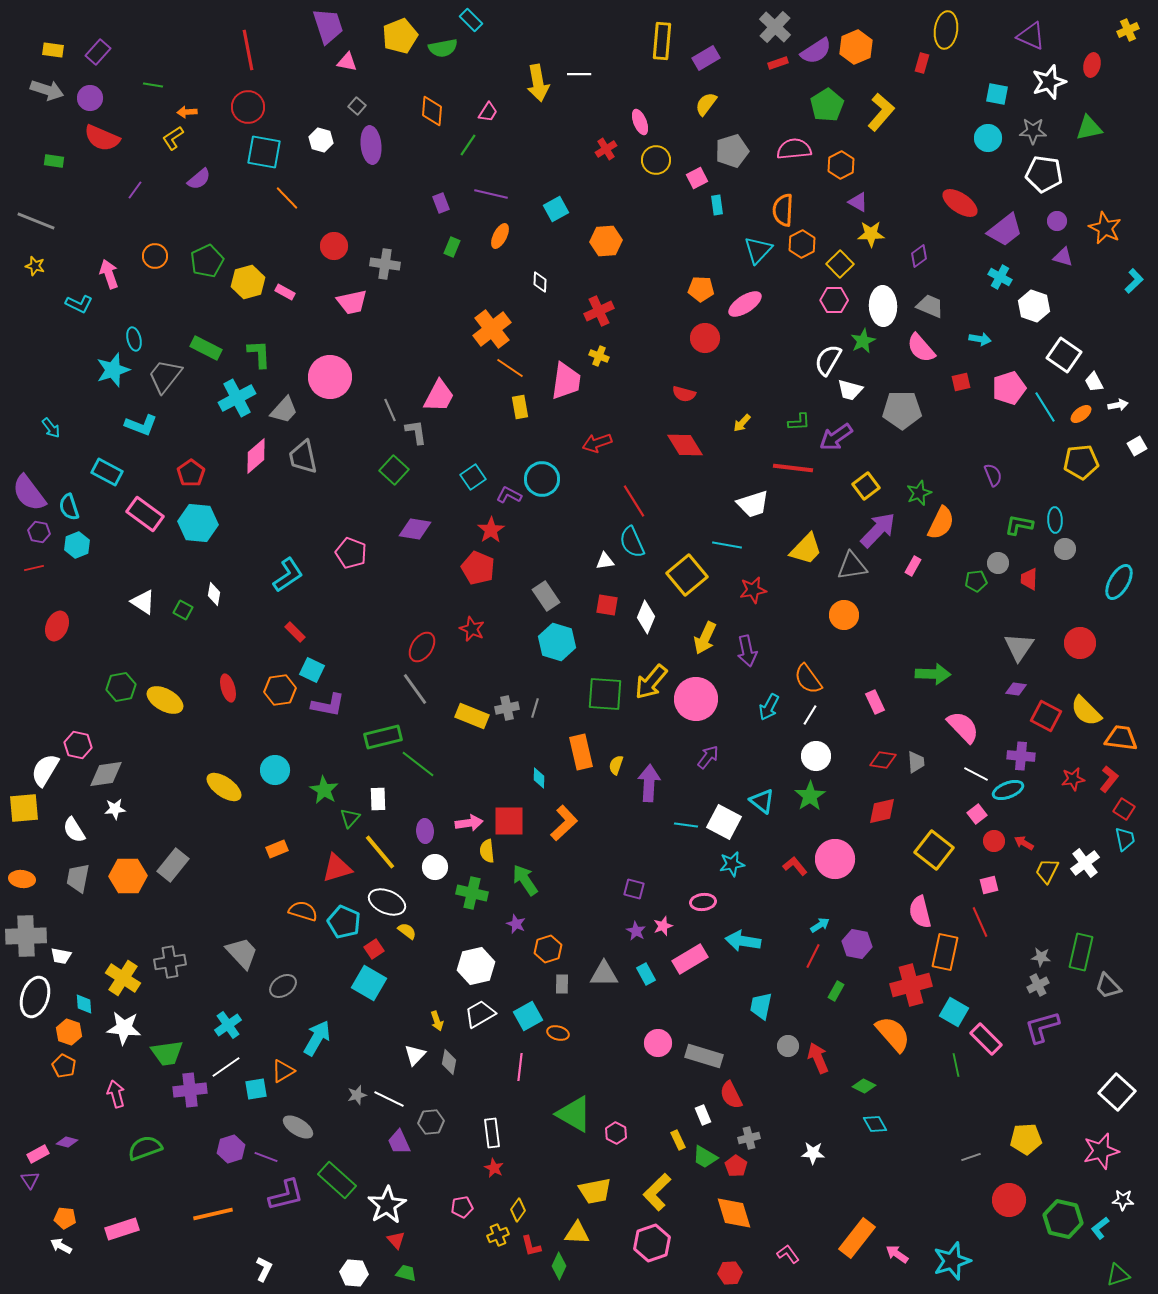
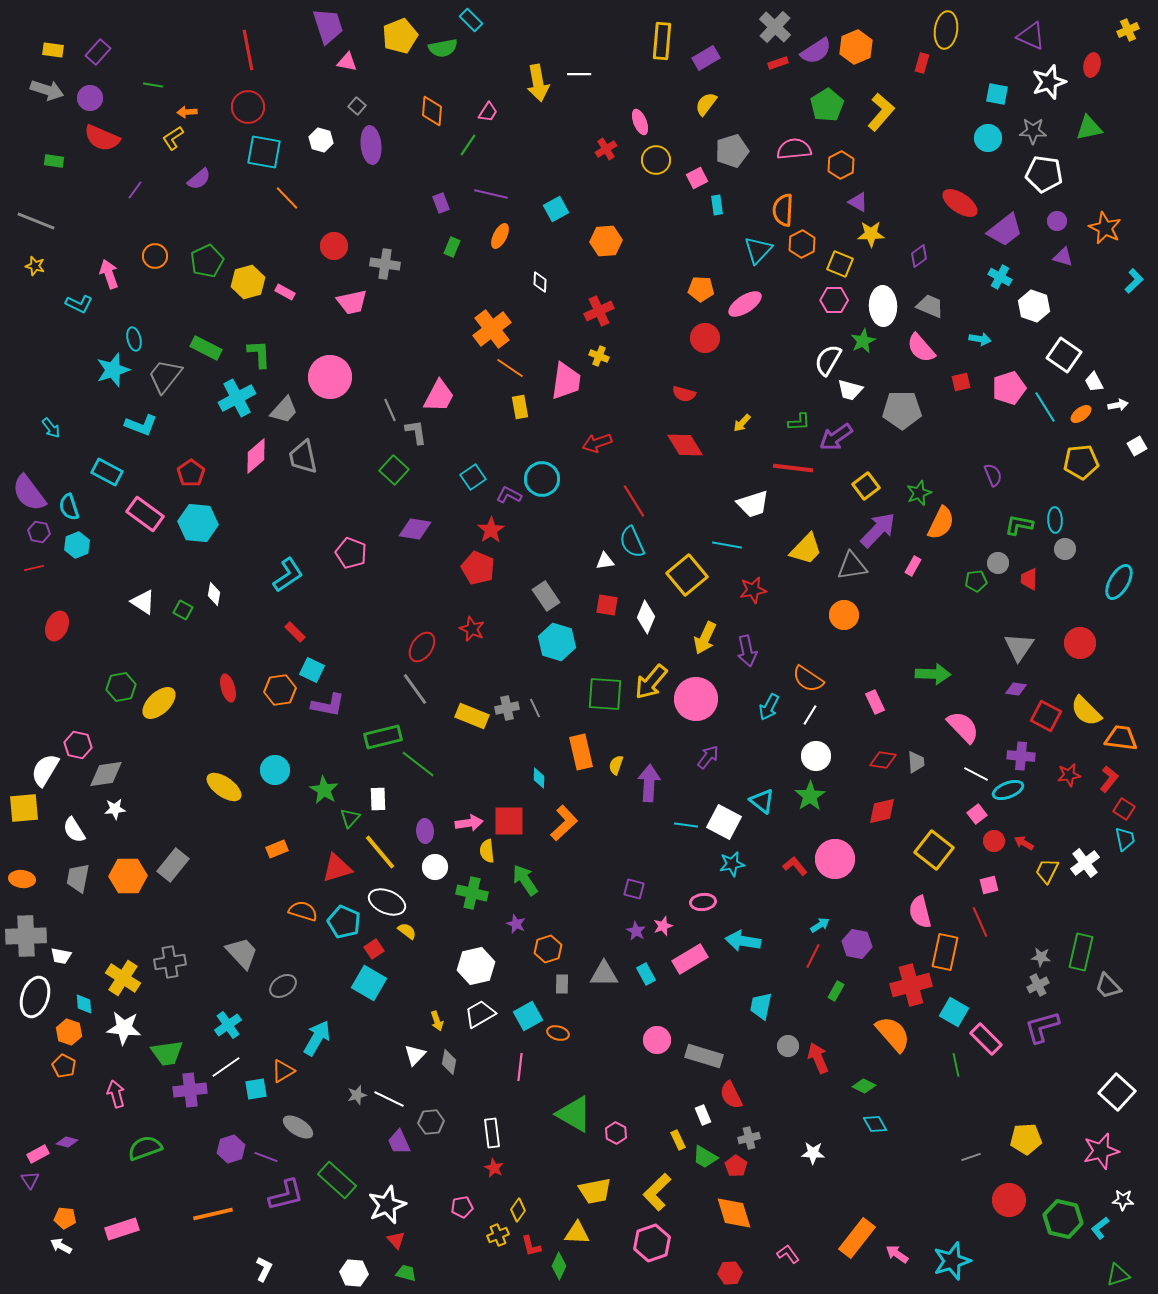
yellow square at (840, 264): rotated 24 degrees counterclockwise
orange semicircle at (808, 679): rotated 20 degrees counterclockwise
yellow ellipse at (165, 700): moved 6 px left, 3 px down; rotated 72 degrees counterclockwise
gray line at (535, 708): rotated 42 degrees counterclockwise
red star at (1073, 779): moved 4 px left, 4 px up
pink circle at (658, 1043): moved 1 px left, 3 px up
white star at (387, 1205): rotated 9 degrees clockwise
